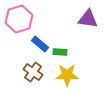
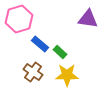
green rectangle: rotated 40 degrees clockwise
